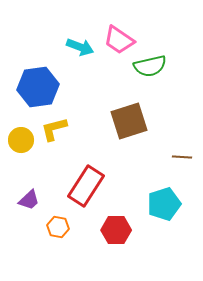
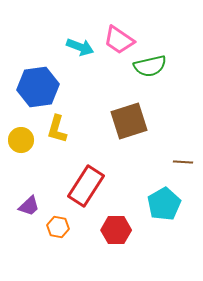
yellow L-shape: moved 3 px right; rotated 60 degrees counterclockwise
brown line: moved 1 px right, 5 px down
purple trapezoid: moved 6 px down
cyan pentagon: rotated 12 degrees counterclockwise
